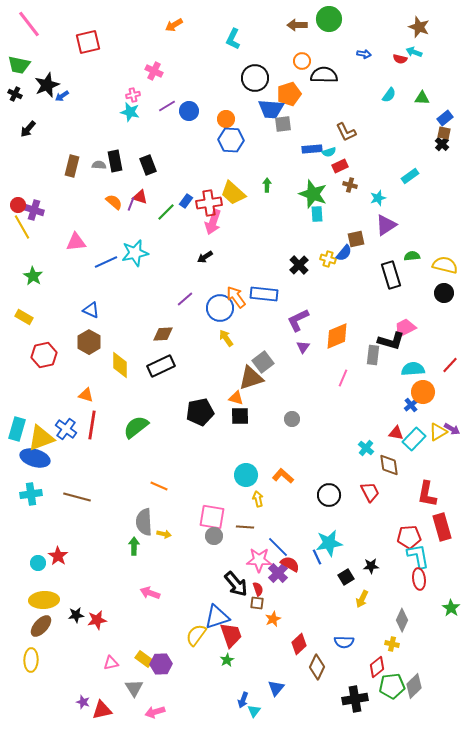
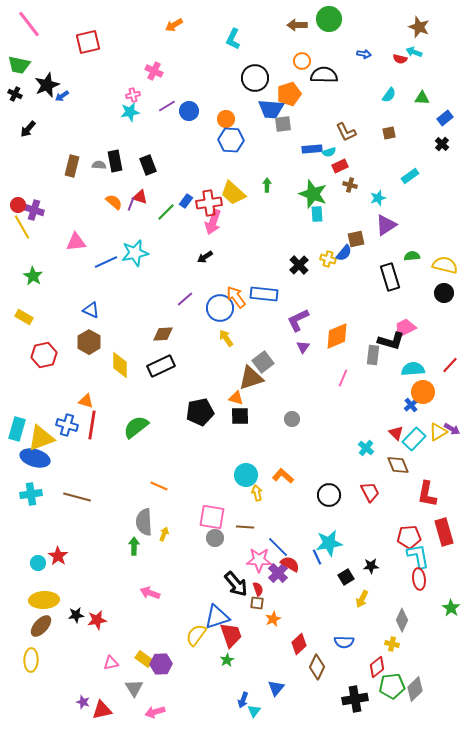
cyan star at (130, 112): rotated 24 degrees counterclockwise
brown square at (444, 133): moved 55 px left; rotated 24 degrees counterclockwise
black rectangle at (391, 275): moved 1 px left, 2 px down
orange triangle at (86, 395): moved 6 px down
blue cross at (66, 429): moved 1 px right, 4 px up; rotated 20 degrees counterclockwise
red triangle at (396, 433): rotated 35 degrees clockwise
brown diamond at (389, 465): moved 9 px right; rotated 15 degrees counterclockwise
yellow arrow at (258, 499): moved 1 px left, 6 px up
red rectangle at (442, 527): moved 2 px right, 5 px down
yellow arrow at (164, 534): rotated 80 degrees counterclockwise
gray circle at (214, 536): moved 1 px right, 2 px down
gray diamond at (414, 686): moved 1 px right, 3 px down
